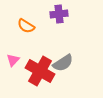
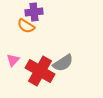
purple cross: moved 25 px left, 2 px up
